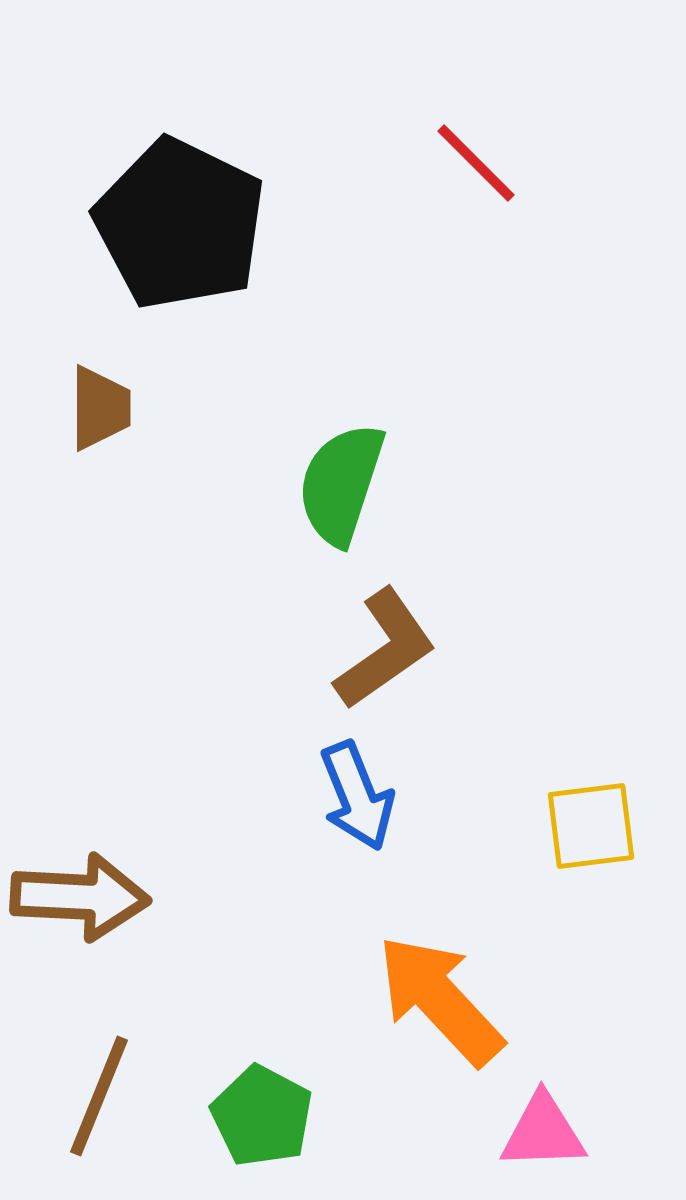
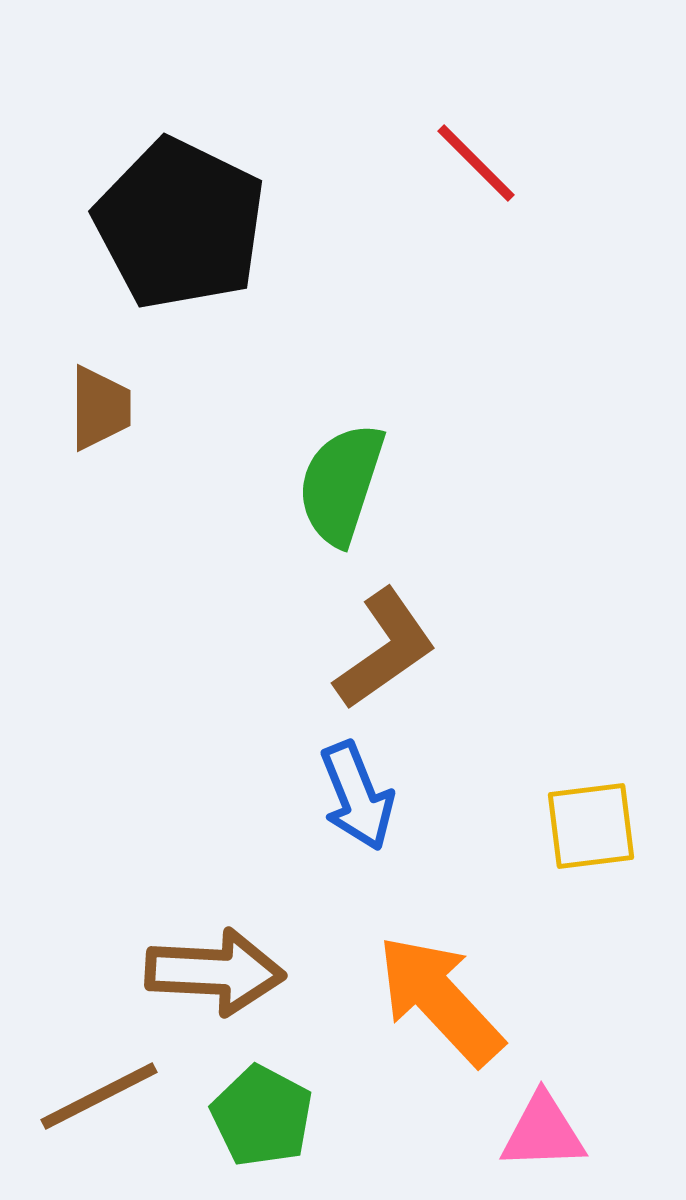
brown arrow: moved 135 px right, 75 px down
brown line: rotated 41 degrees clockwise
